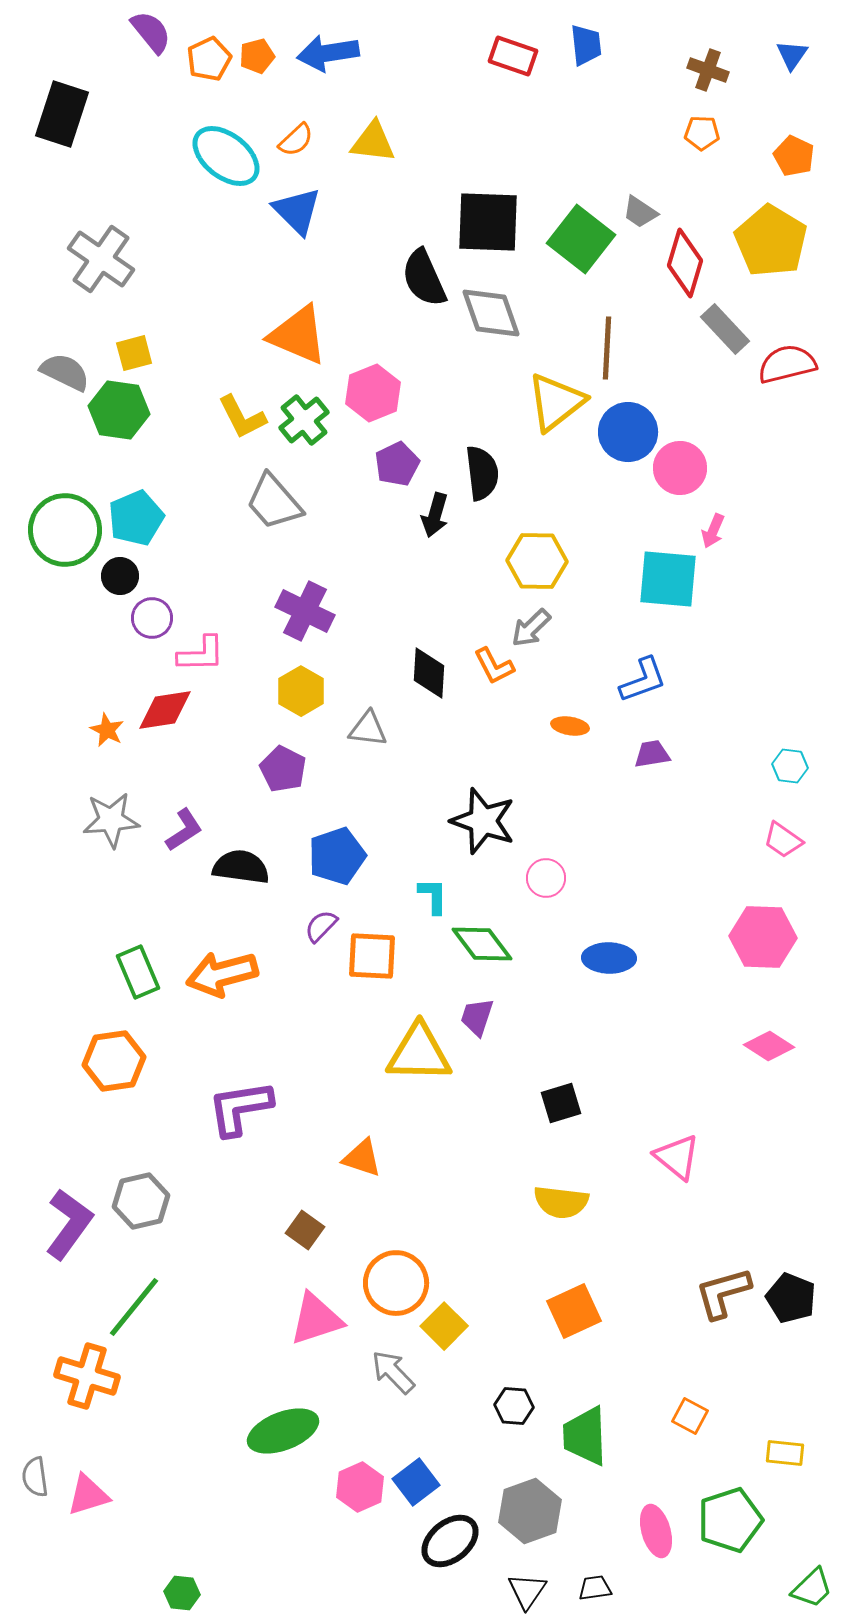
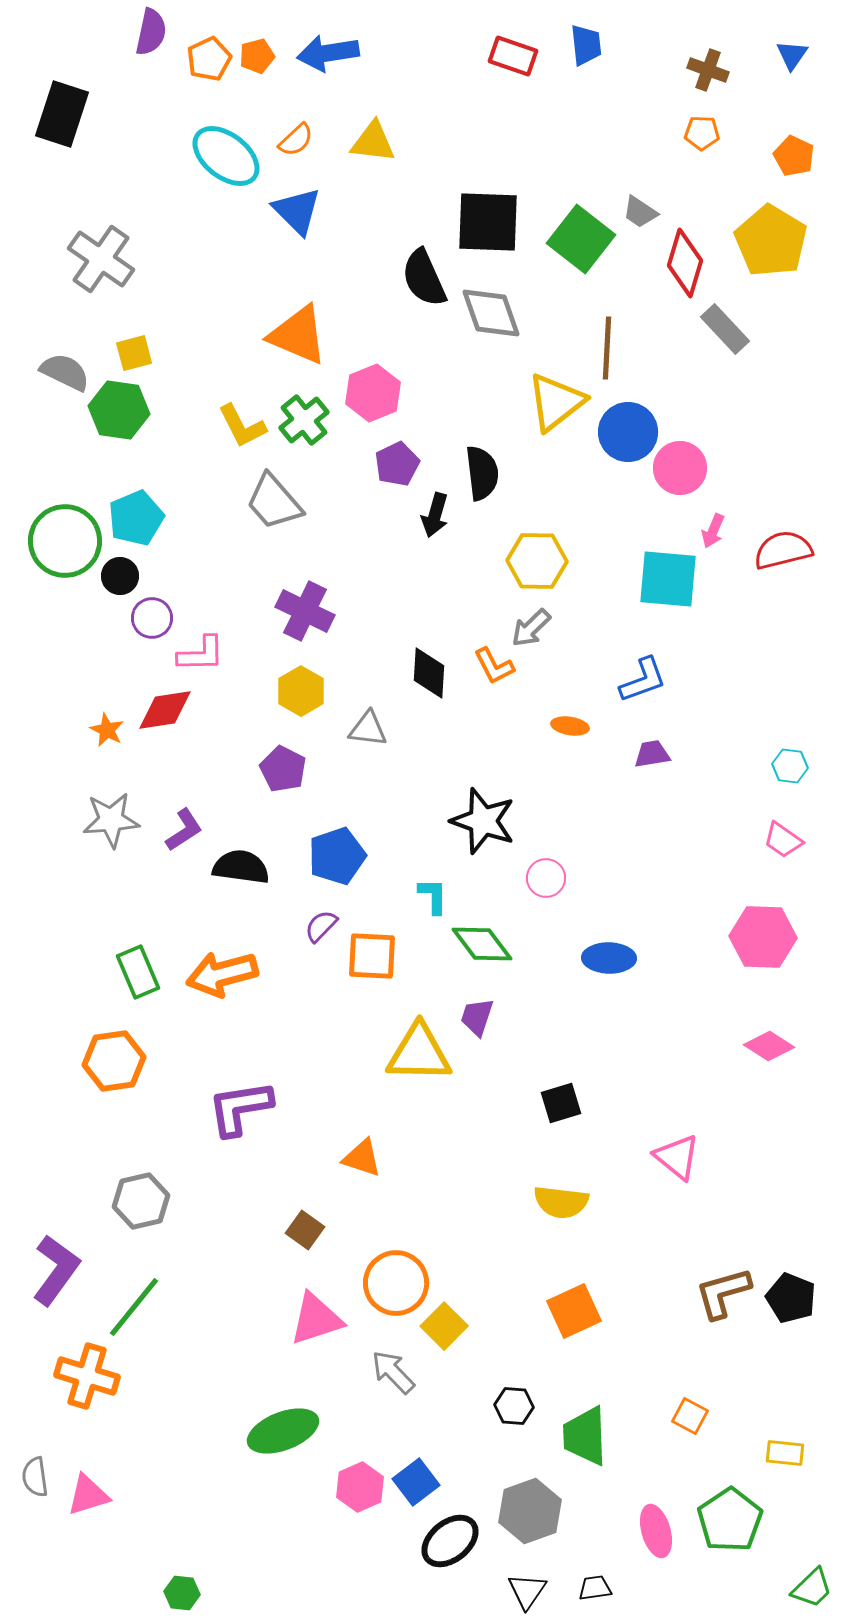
purple semicircle at (151, 32): rotated 51 degrees clockwise
red semicircle at (787, 364): moved 4 px left, 186 px down
yellow L-shape at (242, 417): moved 9 px down
green circle at (65, 530): moved 11 px down
purple L-shape at (69, 1224): moved 13 px left, 46 px down
green pentagon at (730, 1520): rotated 16 degrees counterclockwise
